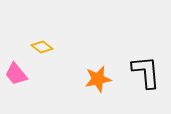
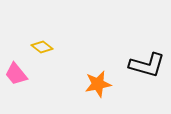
black L-shape: moved 1 px right, 7 px up; rotated 111 degrees clockwise
orange star: moved 5 px down
